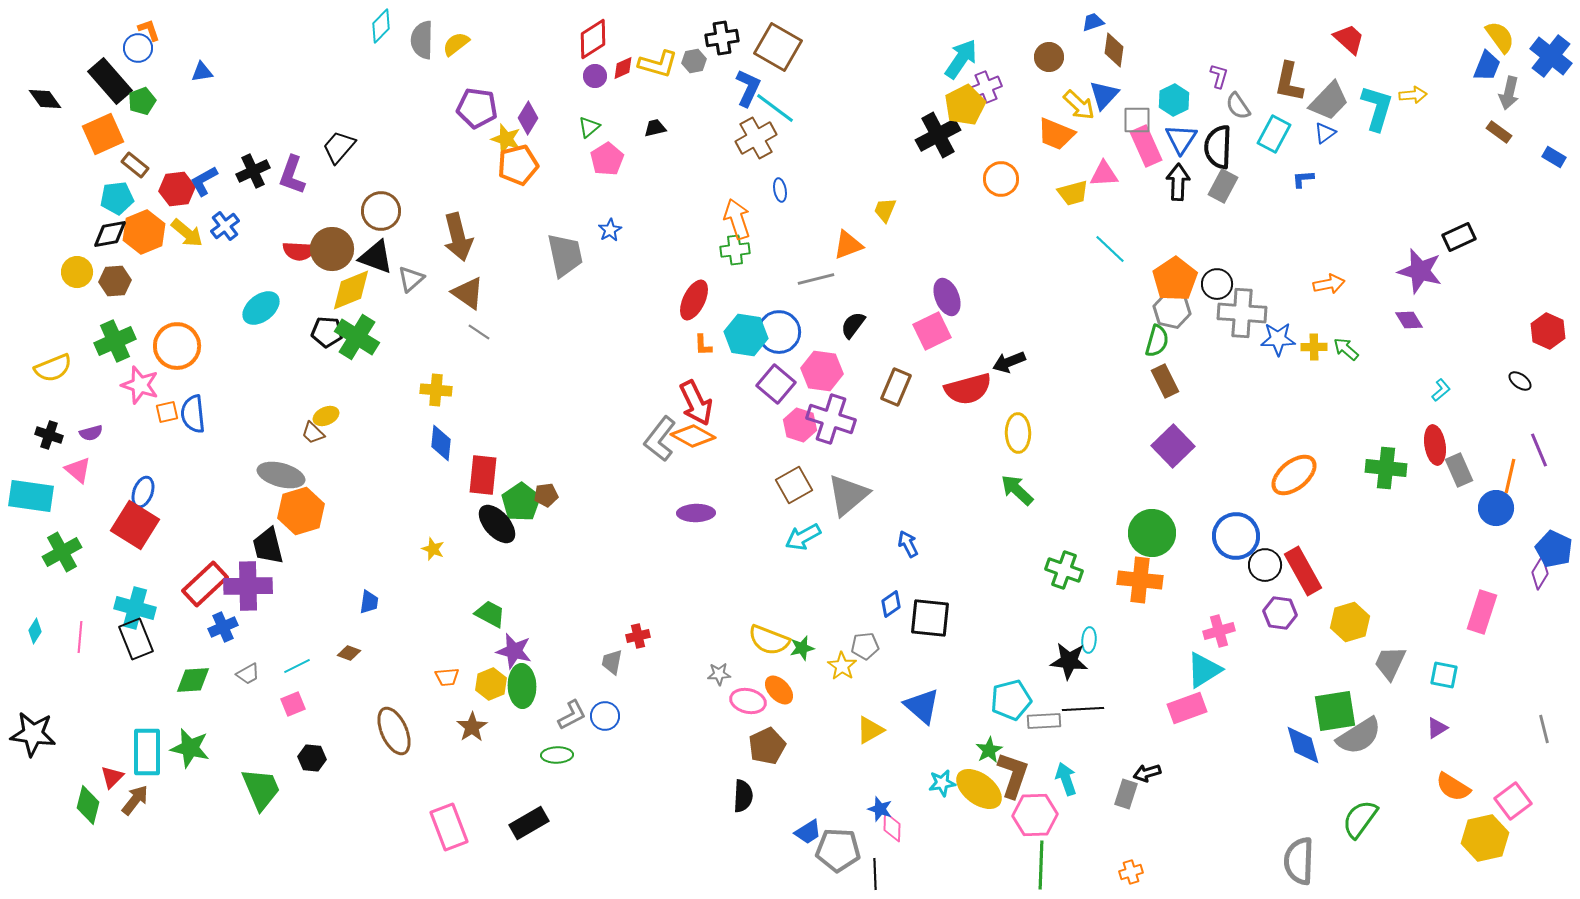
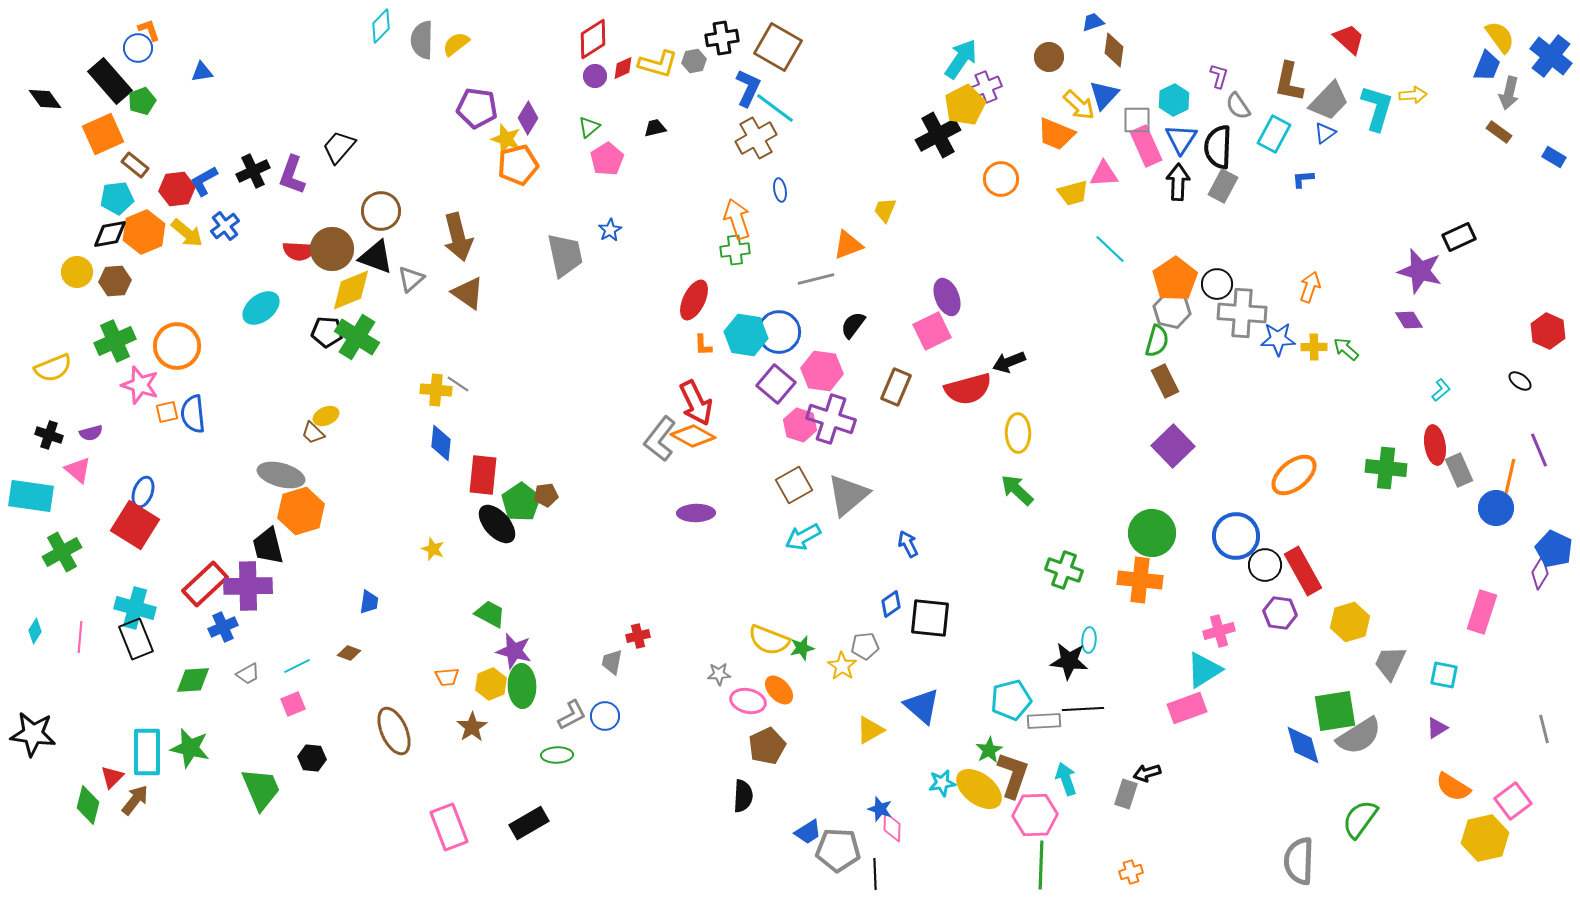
orange arrow at (1329, 284): moved 19 px left, 3 px down; rotated 60 degrees counterclockwise
gray line at (479, 332): moved 21 px left, 52 px down
